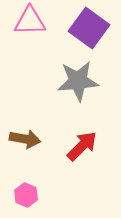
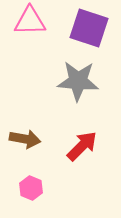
purple square: rotated 18 degrees counterclockwise
gray star: rotated 9 degrees clockwise
pink hexagon: moved 5 px right, 7 px up
